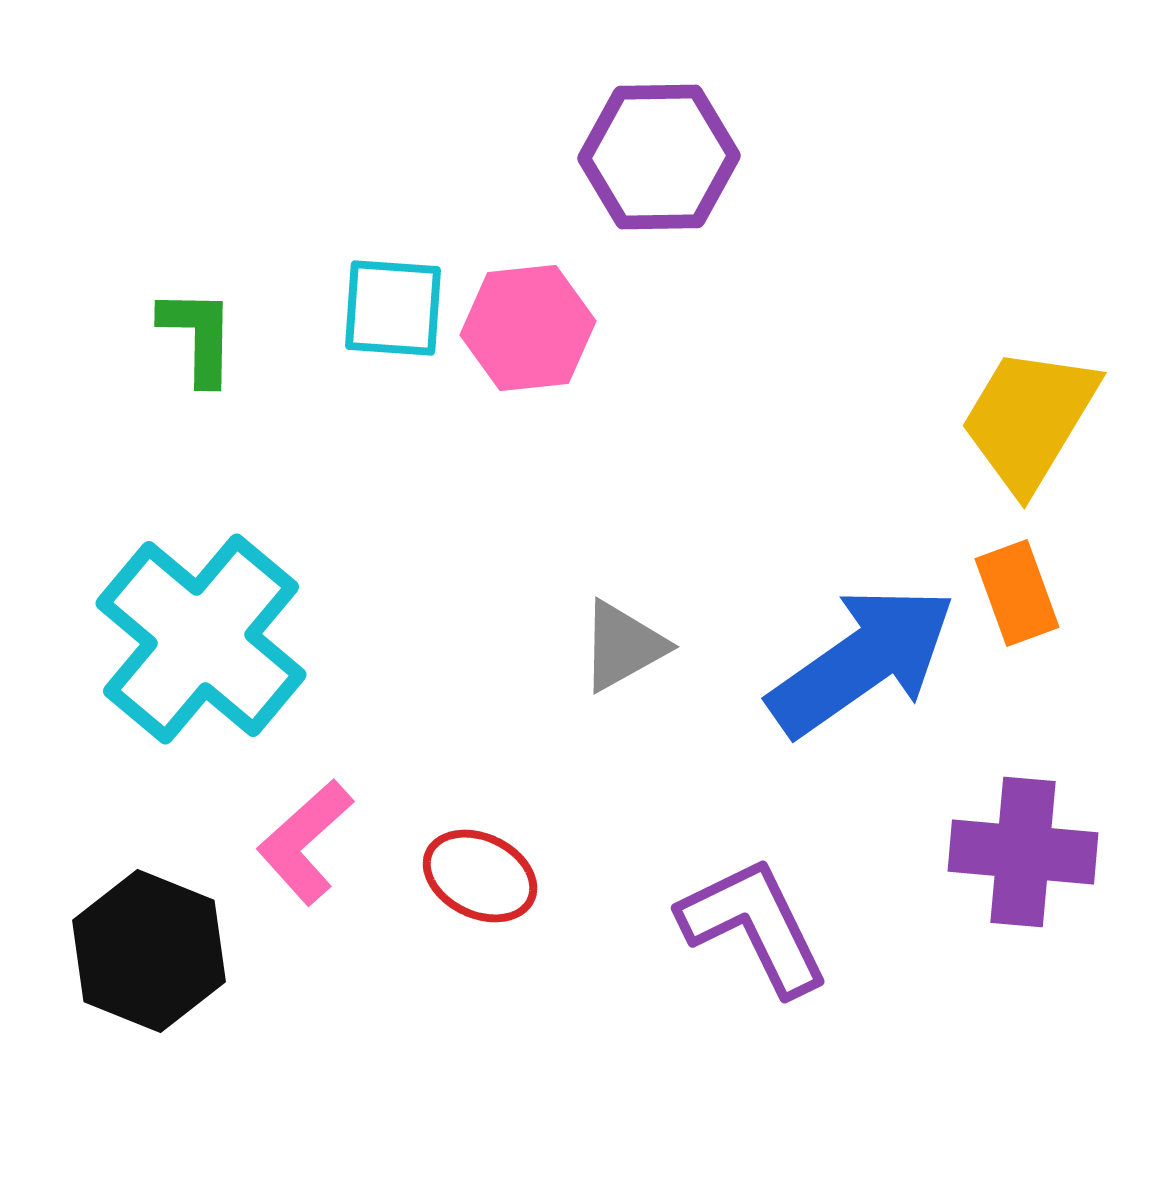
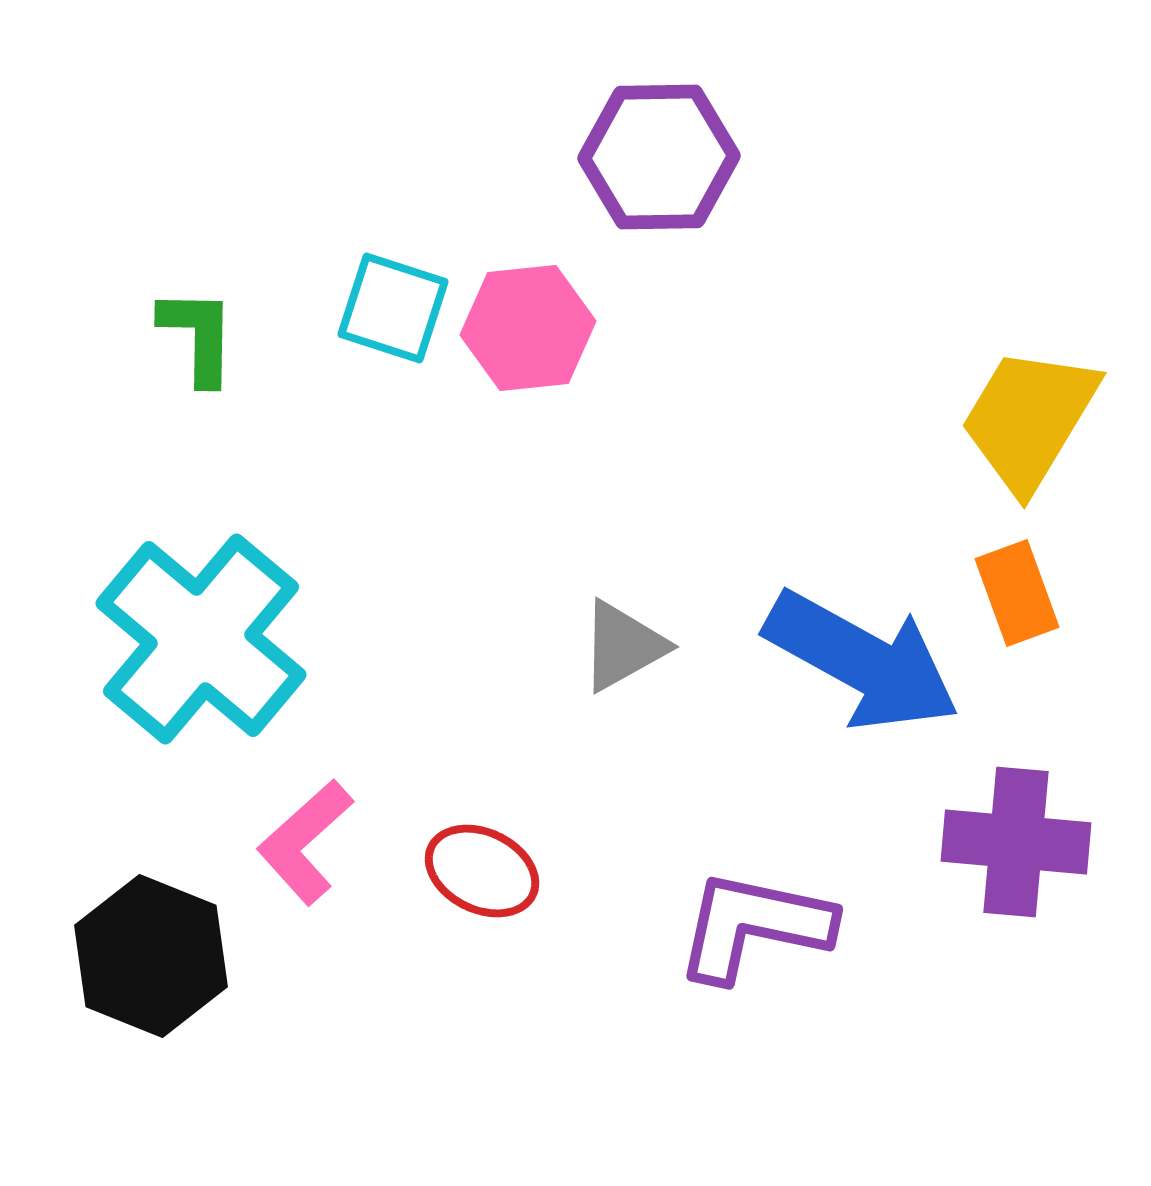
cyan square: rotated 14 degrees clockwise
blue arrow: rotated 64 degrees clockwise
purple cross: moved 7 px left, 10 px up
red ellipse: moved 2 px right, 5 px up
purple L-shape: rotated 52 degrees counterclockwise
black hexagon: moved 2 px right, 5 px down
